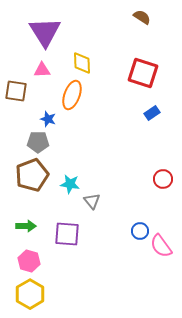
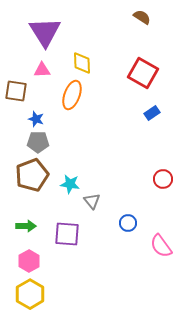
red square: rotated 12 degrees clockwise
blue star: moved 12 px left
blue circle: moved 12 px left, 8 px up
pink hexagon: rotated 15 degrees clockwise
